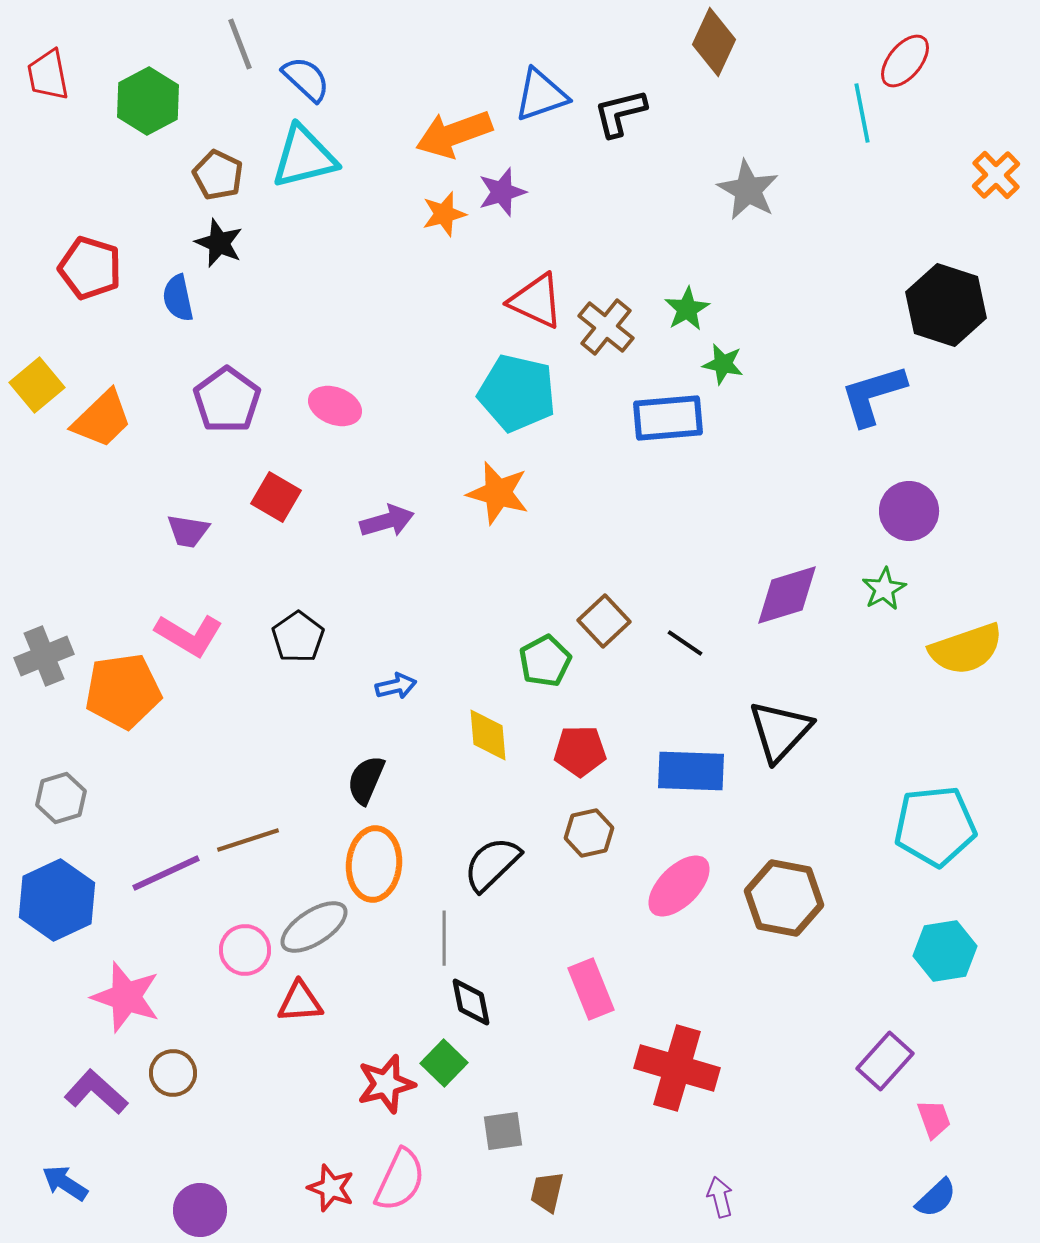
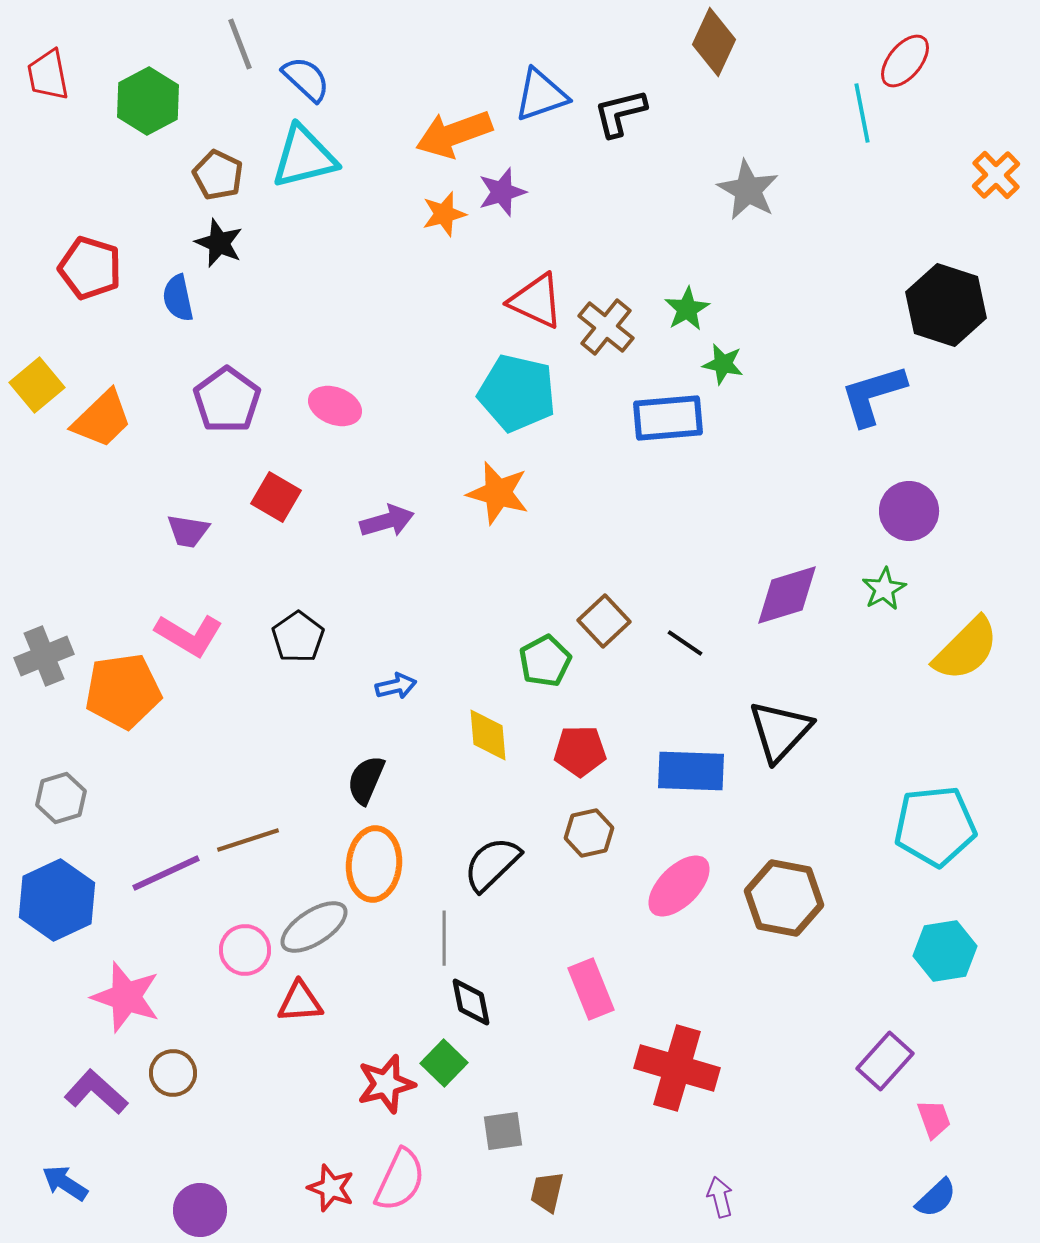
yellow semicircle at (966, 649): rotated 26 degrees counterclockwise
